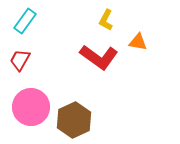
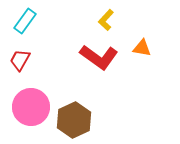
yellow L-shape: rotated 15 degrees clockwise
orange triangle: moved 4 px right, 6 px down
